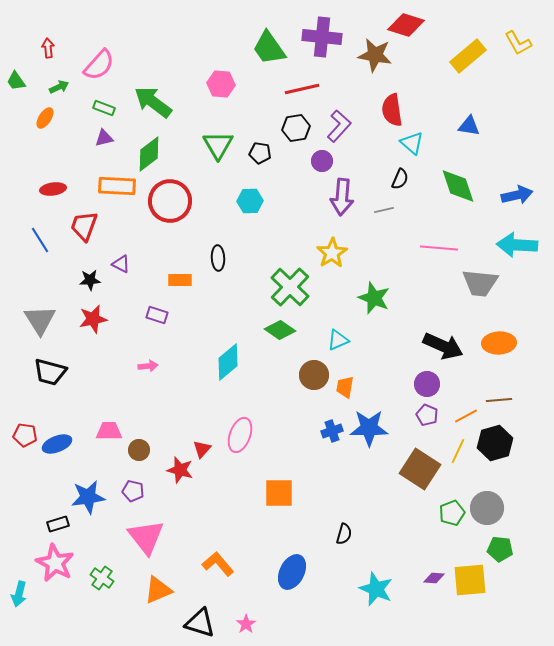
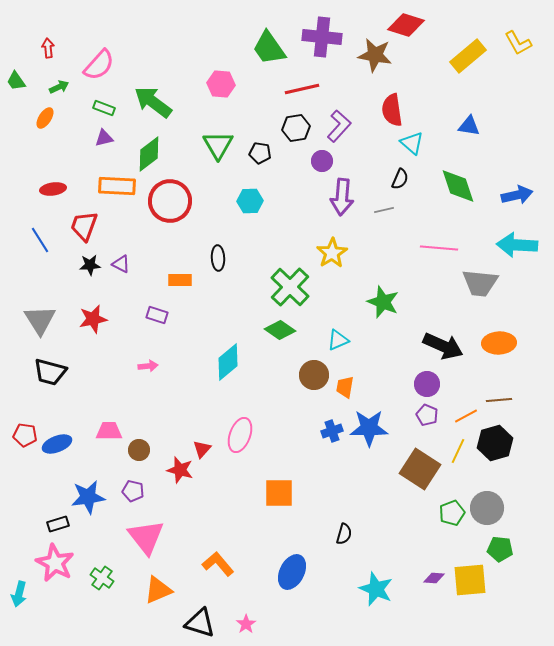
black star at (90, 280): moved 15 px up
green star at (374, 298): moved 9 px right, 4 px down
